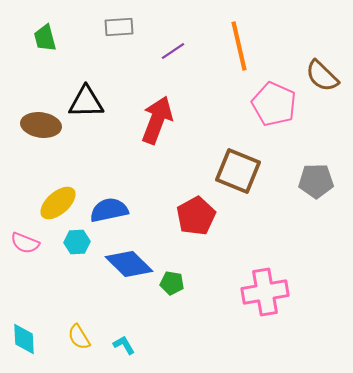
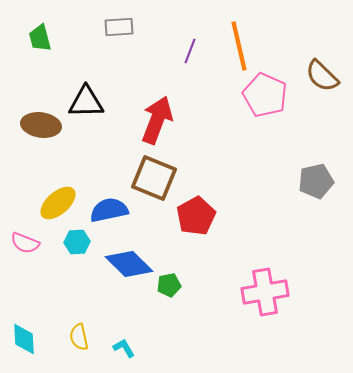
green trapezoid: moved 5 px left
purple line: moved 17 px right; rotated 35 degrees counterclockwise
pink pentagon: moved 9 px left, 9 px up
brown square: moved 84 px left, 7 px down
gray pentagon: rotated 12 degrees counterclockwise
green pentagon: moved 3 px left, 2 px down; rotated 20 degrees counterclockwise
yellow semicircle: rotated 20 degrees clockwise
cyan L-shape: moved 3 px down
